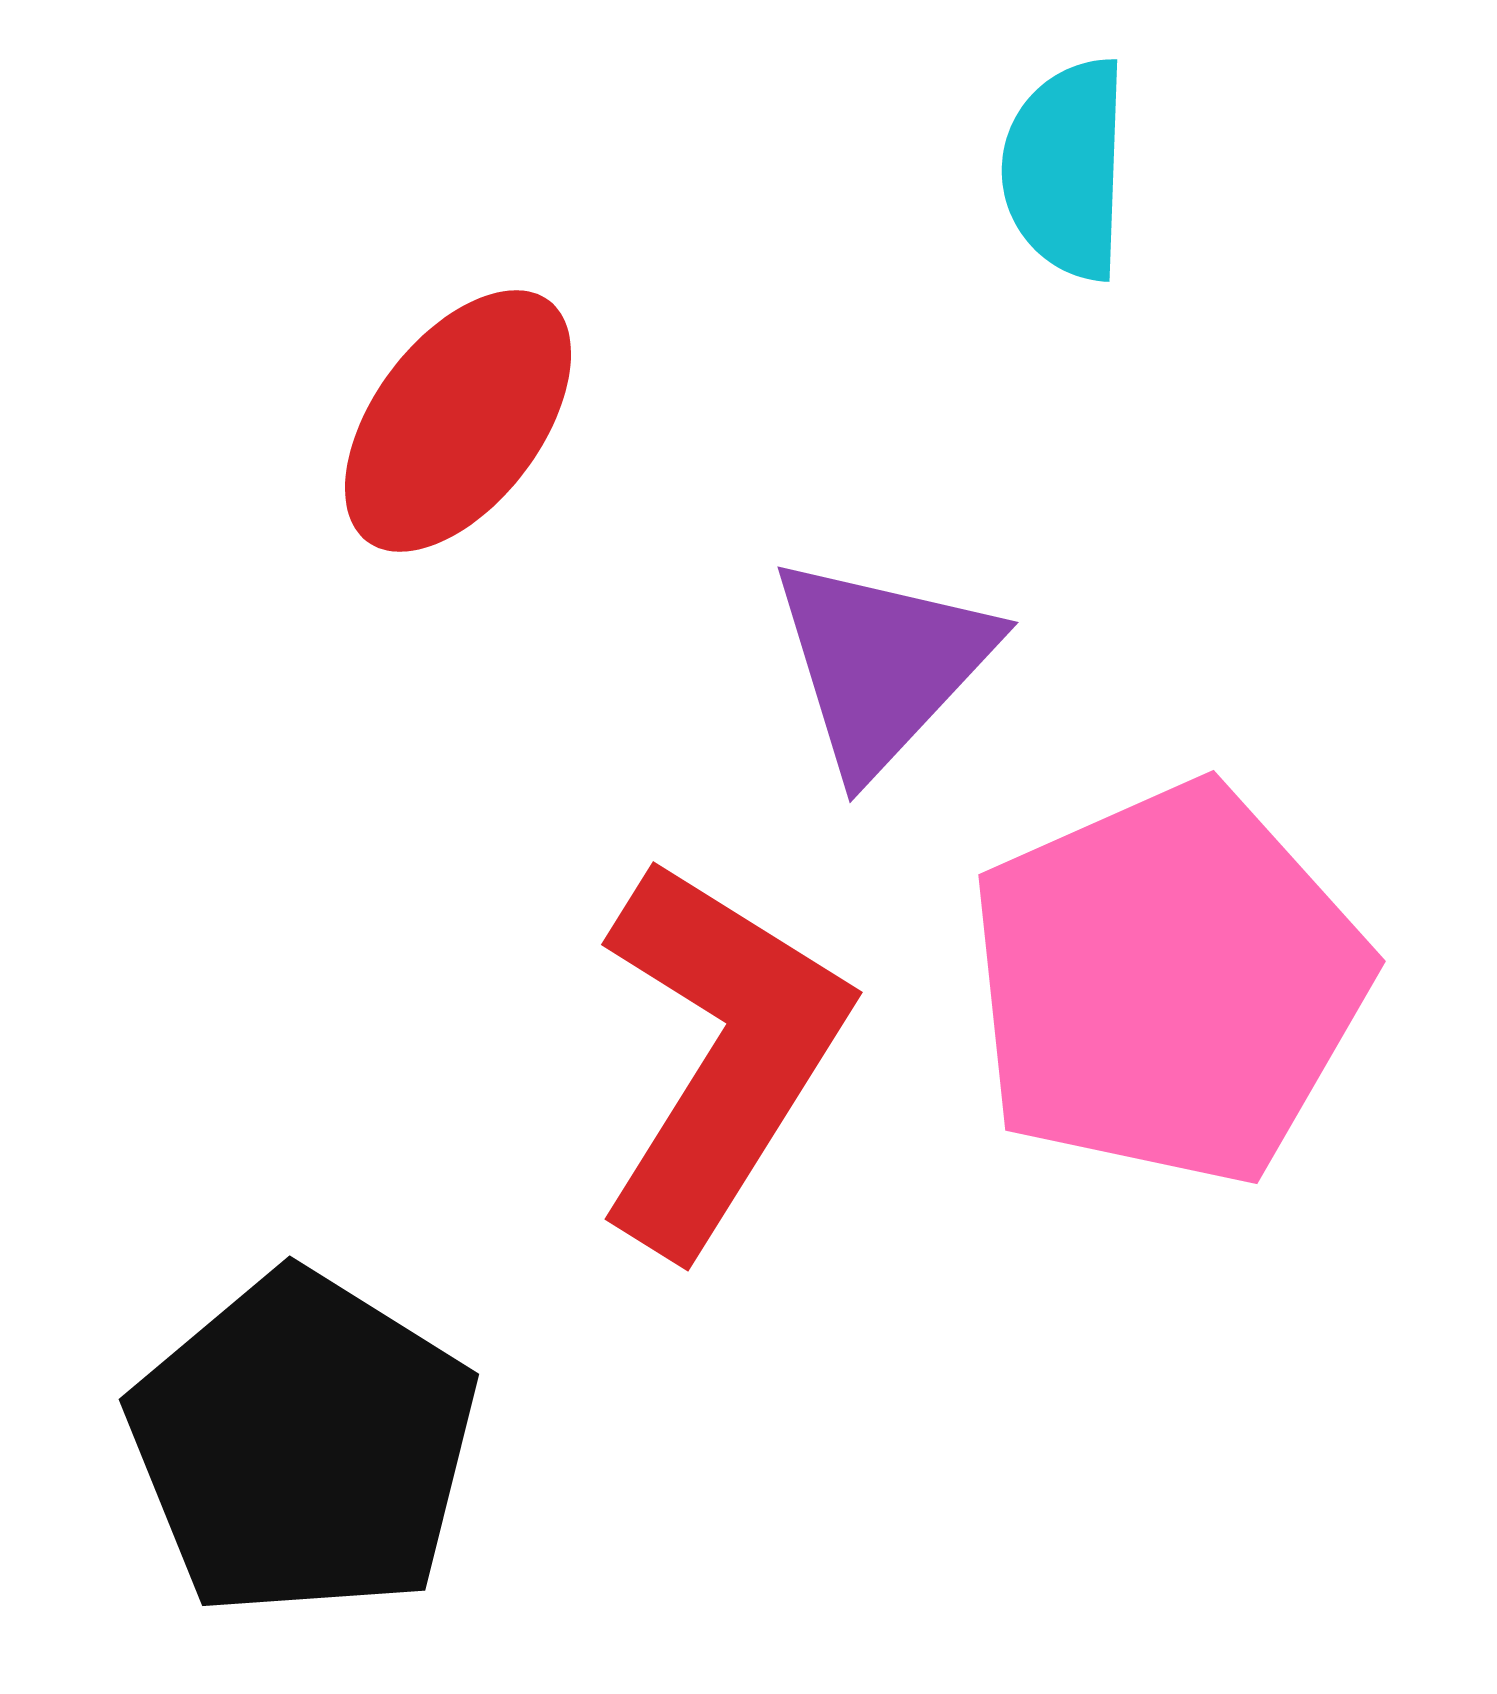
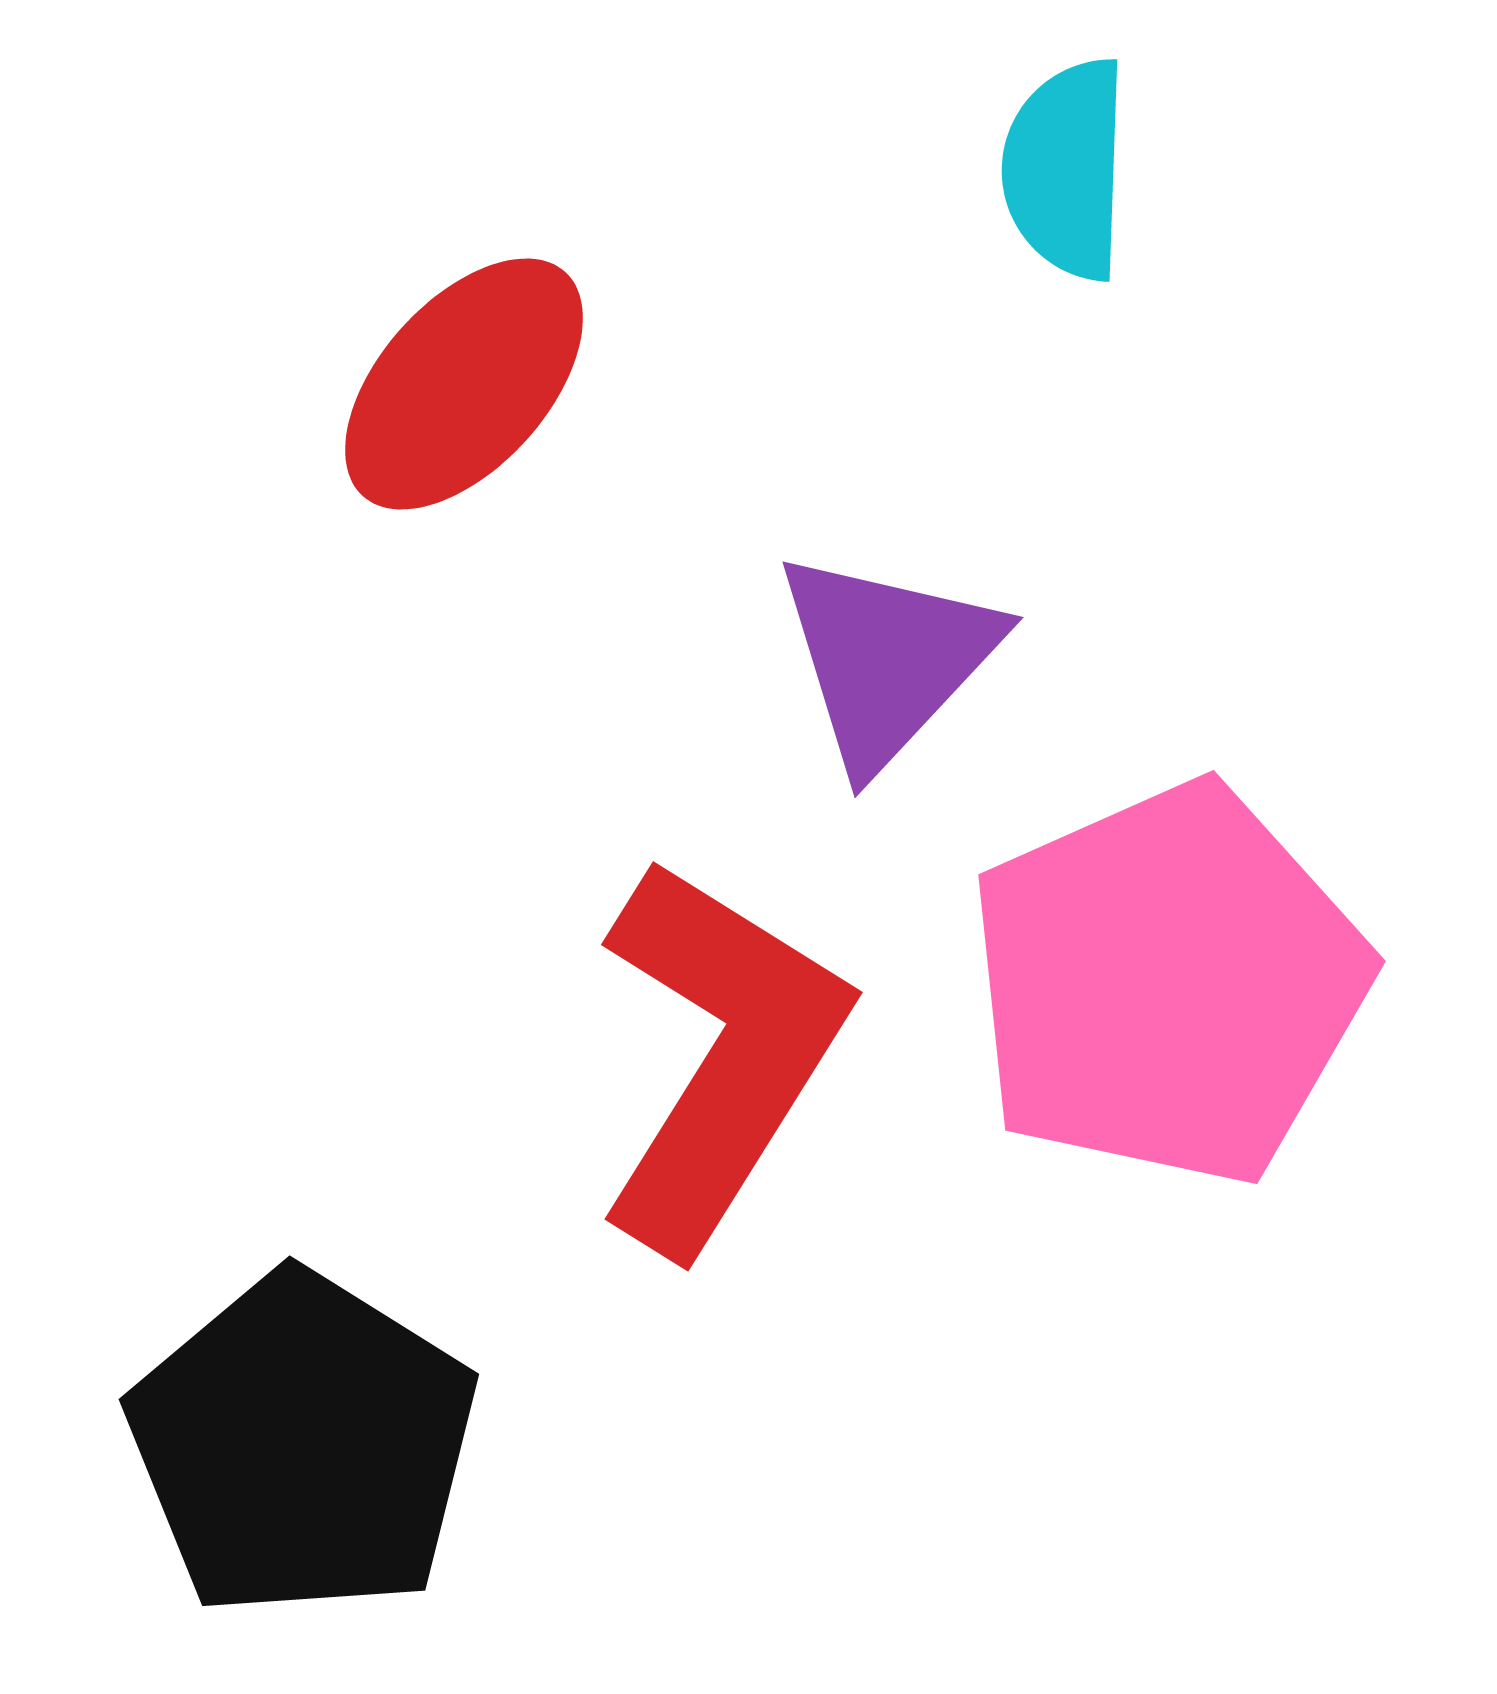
red ellipse: moved 6 px right, 37 px up; rotated 5 degrees clockwise
purple triangle: moved 5 px right, 5 px up
